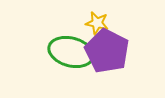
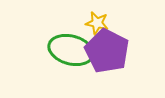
green ellipse: moved 2 px up
